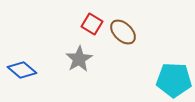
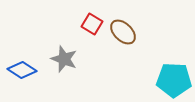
gray star: moved 15 px left; rotated 20 degrees counterclockwise
blue diamond: rotated 8 degrees counterclockwise
